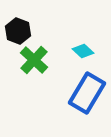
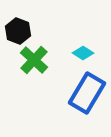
cyan diamond: moved 2 px down; rotated 10 degrees counterclockwise
